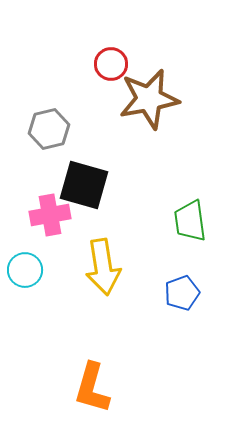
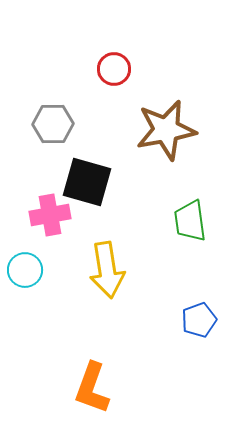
red circle: moved 3 px right, 5 px down
brown star: moved 17 px right, 31 px down
gray hexagon: moved 4 px right, 5 px up; rotated 12 degrees clockwise
black square: moved 3 px right, 3 px up
yellow arrow: moved 4 px right, 3 px down
blue pentagon: moved 17 px right, 27 px down
orange L-shape: rotated 4 degrees clockwise
